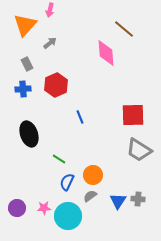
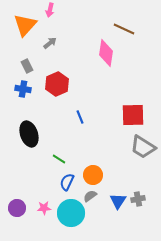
brown line: rotated 15 degrees counterclockwise
pink diamond: rotated 12 degrees clockwise
gray rectangle: moved 2 px down
red hexagon: moved 1 px right, 1 px up
blue cross: rotated 14 degrees clockwise
gray trapezoid: moved 4 px right, 3 px up
gray cross: rotated 16 degrees counterclockwise
cyan circle: moved 3 px right, 3 px up
